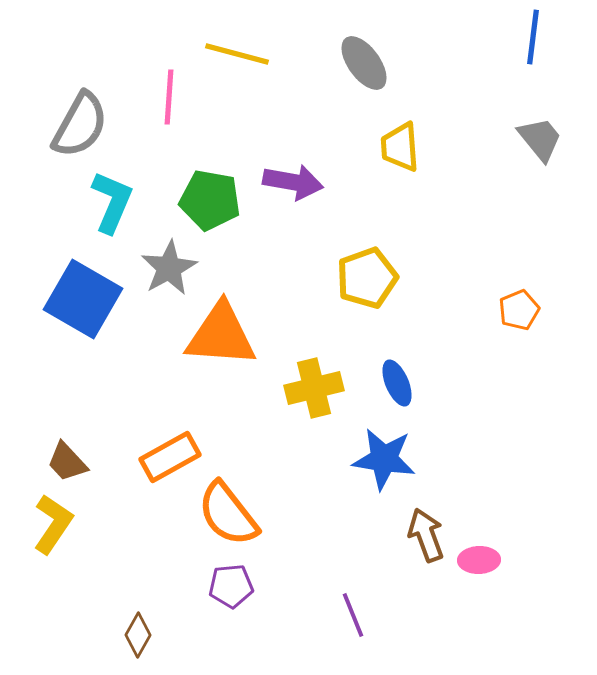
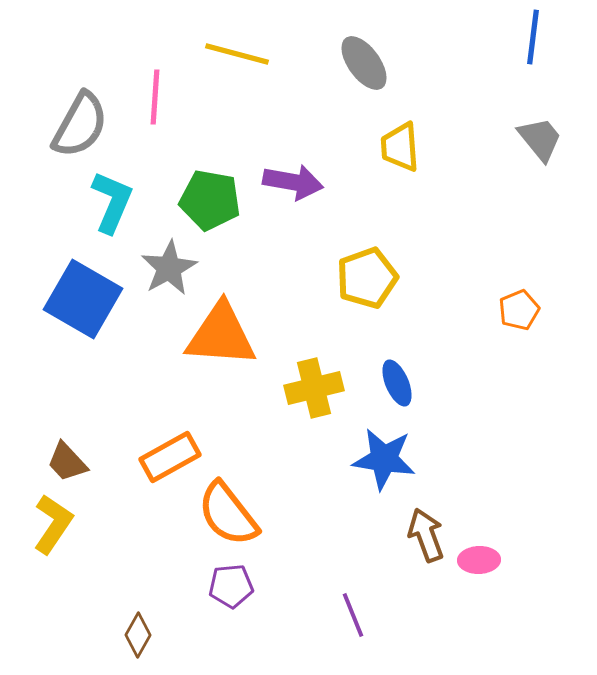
pink line: moved 14 px left
